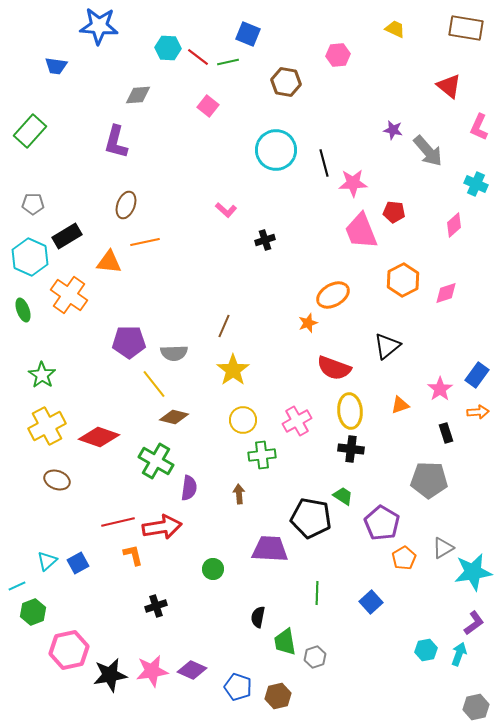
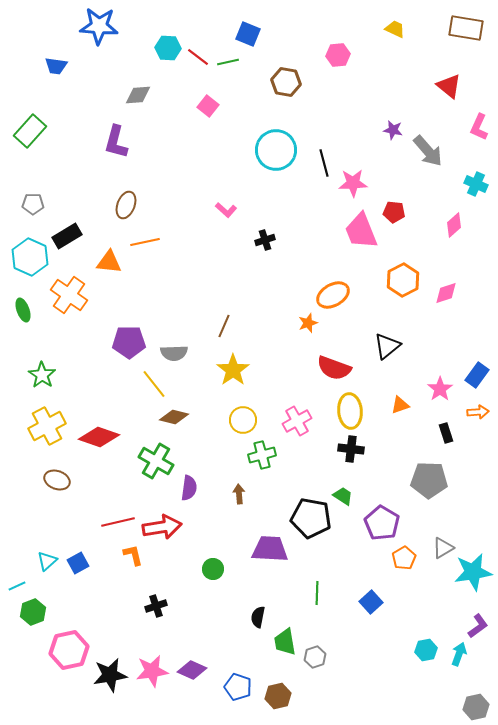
green cross at (262, 455): rotated 8 degrees counterclockwise
purple L-shape at (474, 623): moved 4 px right, 3 px down
